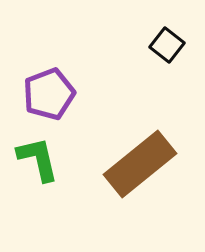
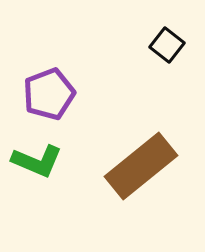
green L-shape: moved 1 px left, 2 px down; rotated 126 degrees clockwise
brown rectangle: moved 1 px right, 2 px down
